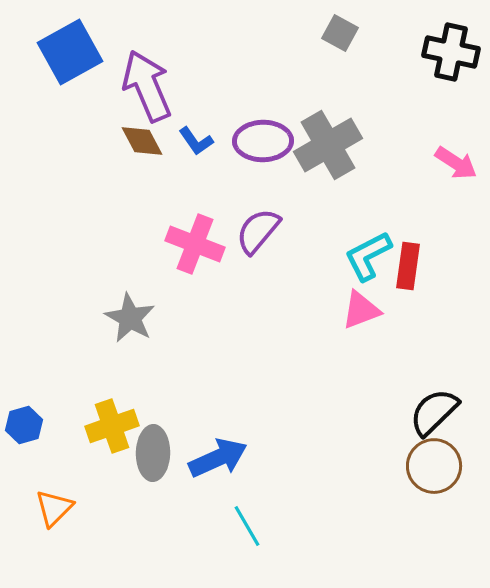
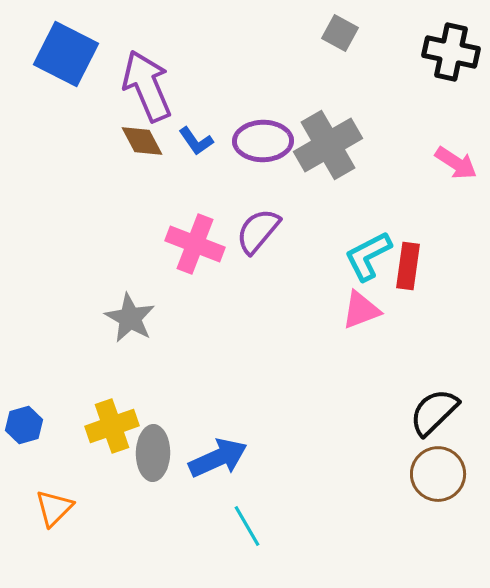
blue square: moved 4 px left, 2 px down; rotated 34 degrees counterclockwise
brown circle: moved 4 px right, 8 px down
